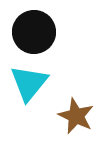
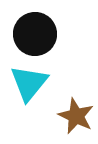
black circle: moved 1 px right, 2 px down
